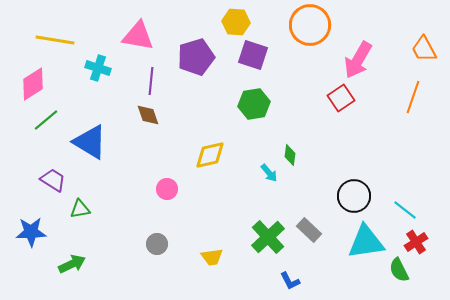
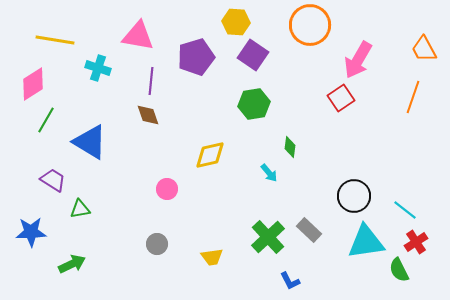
purple square: rotated 16 degrees clockwise
green line: rotated 20 degrees counterclockwise
green diamond: moved 8 px up
